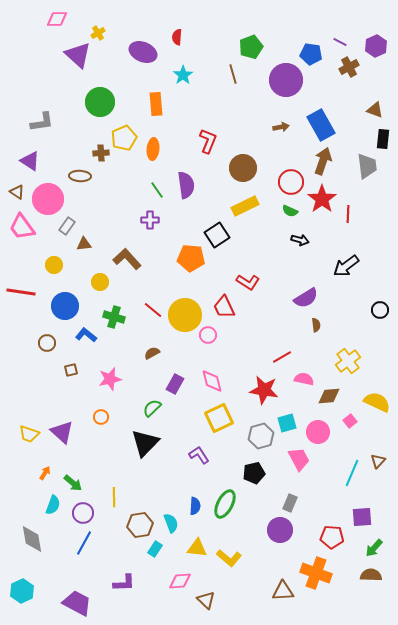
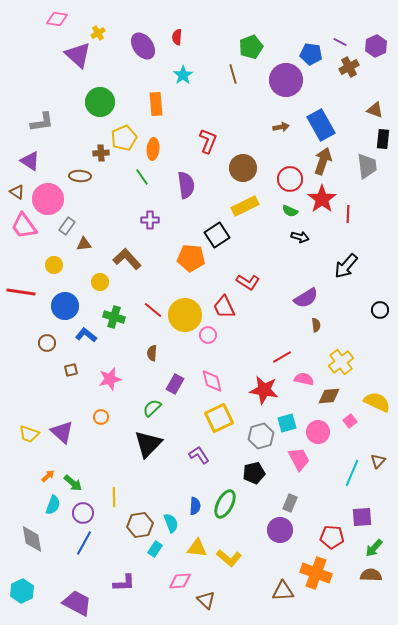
pink diamond at (57, 19): rotated 10 degrees clockwise
purple ellipse at (143, 52): moved 6 px up; rotated 32 degrees clockwise
red circle at (291, 182): moved 1 px left, 3 px up
green line at (157, 190): moved 15 px left, 13 px up
pink trapezoid at (22, 227): moved 2 px right, 1 px up
black arrow at (300, 240): moved 3 px up
black arrow at (346, 266): rotated 12 degrees counterclockwise
brown semicircle at (152, 353): rotated 56 degrees counterclockwise
yellow cross at (348, 361): moved 7 px left, 1 px down
black triangle at (145, 443): moved 3 px right, 1 px down
orange arrow at (45, 473): moved 3 px right, 3 px down; rotated 16 degrees clockwise
